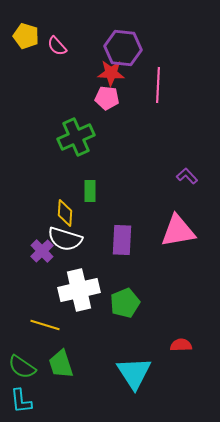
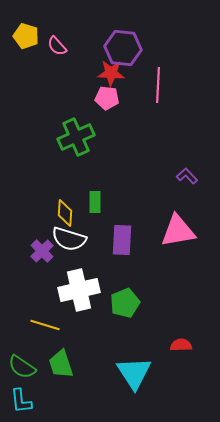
green rectangle: moved 5 px right, 11 px down
white semicircle: moved 4 px right
